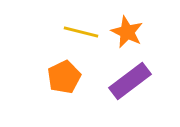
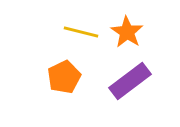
orange star: rotated 8 degrees clockwise
